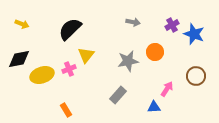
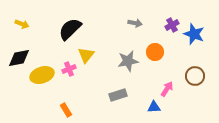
gray arrow: moved 2 px right, 1 px down
black diamond: moved 1 px up
brown circle: moved 1 px left
gray rectangle: rotated 30 degrees clockwise
